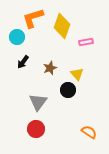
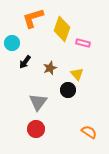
yellow diamond: moved 3 px down
cyan circle: moved 5 px left, 6 px down
pink rectangle: moved 3 px left, 1 px down; rotated 24 degrees clockwise
black arrow: moved 2 px right
